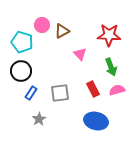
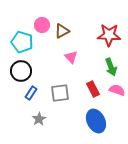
pink triangle: moved 9 px left, 3 px down
pink semicircle: rotated 35 degrees clockwise
blue ellipse: rotated 50 degrees clockwise
